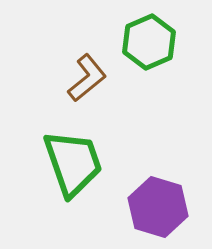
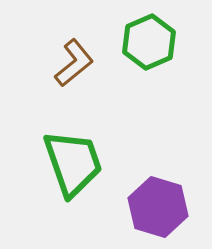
brown L-shape: moved 13 px left, 15 px up
